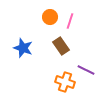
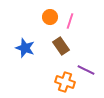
blue star: moved 2 px right
